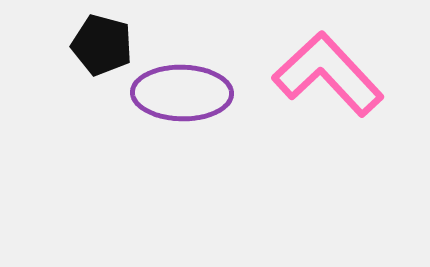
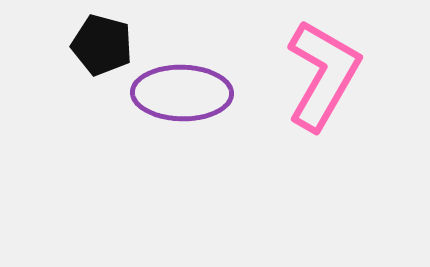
pink L-shape: moved 5 px left, 1 px down; rotated 73 degrees clockwise
